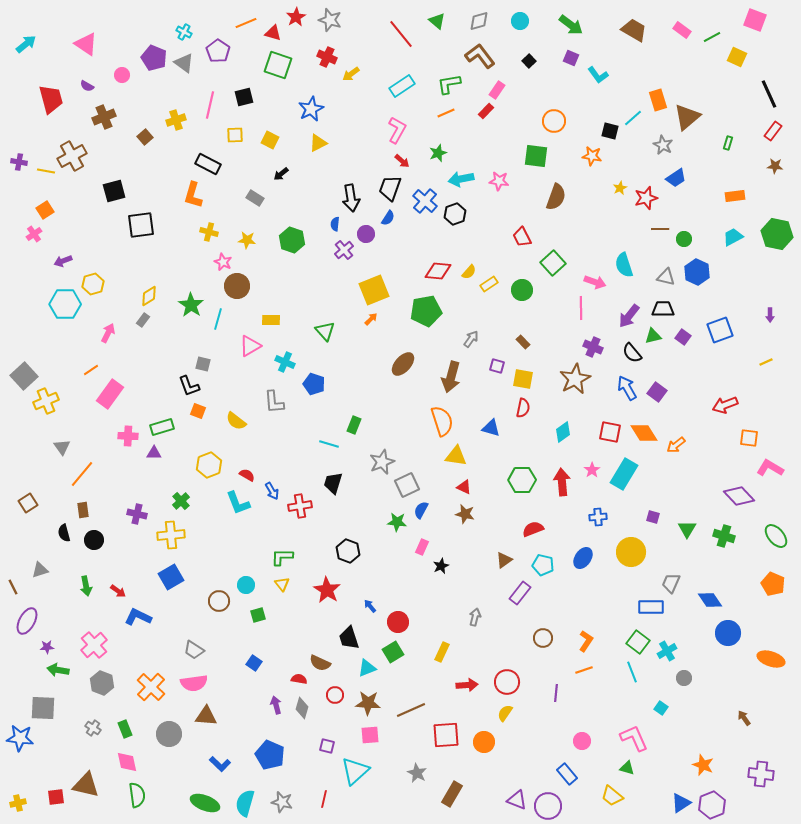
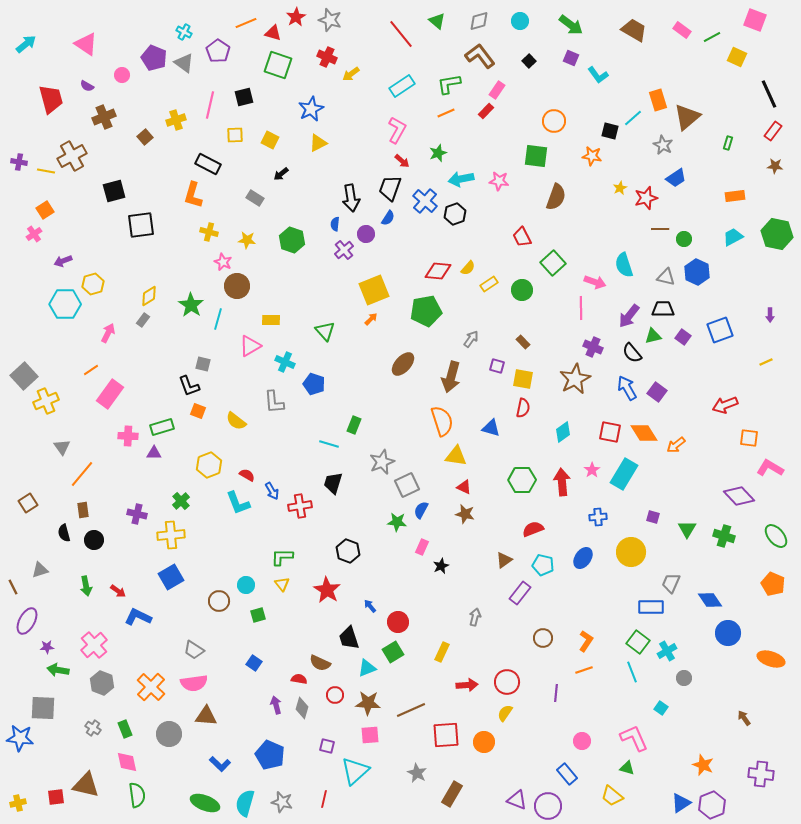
yellow semicircle at (469, 272): moved 1 px left, 4 px up
